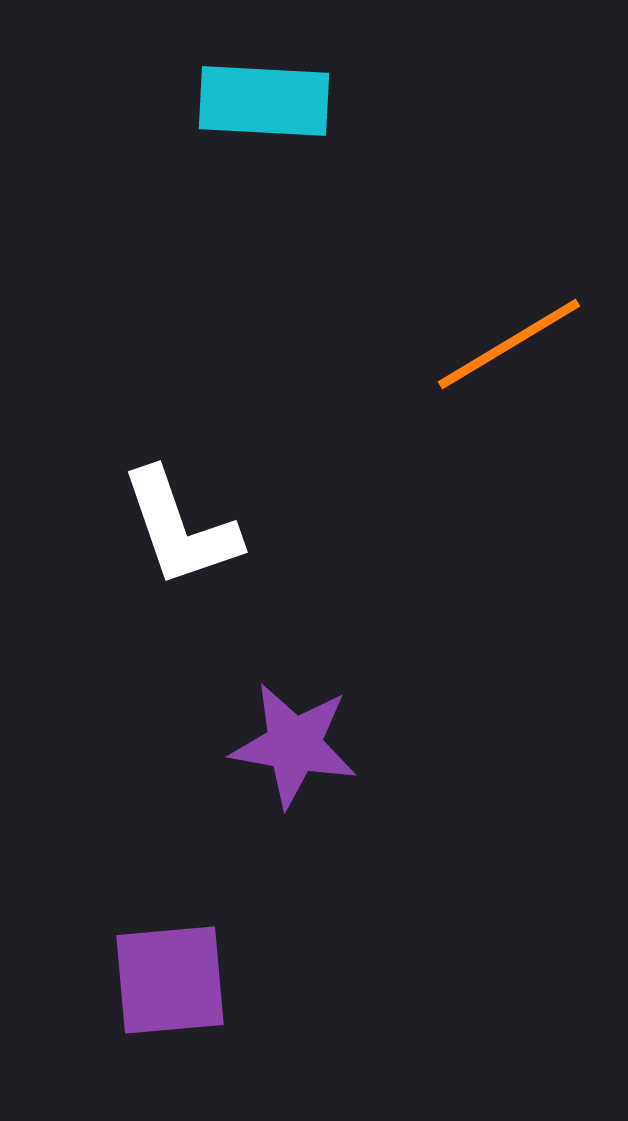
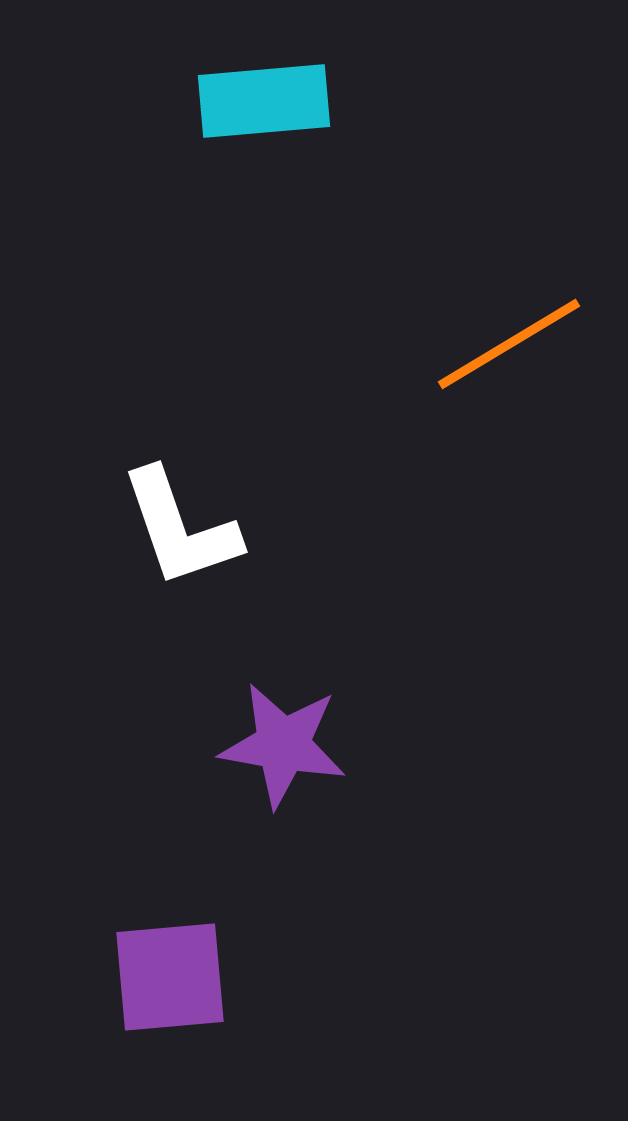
cyan rectangle: rotated 8 degrees counterclockwise
purple star: moved 11 px left
purple square: moved 3 px up
